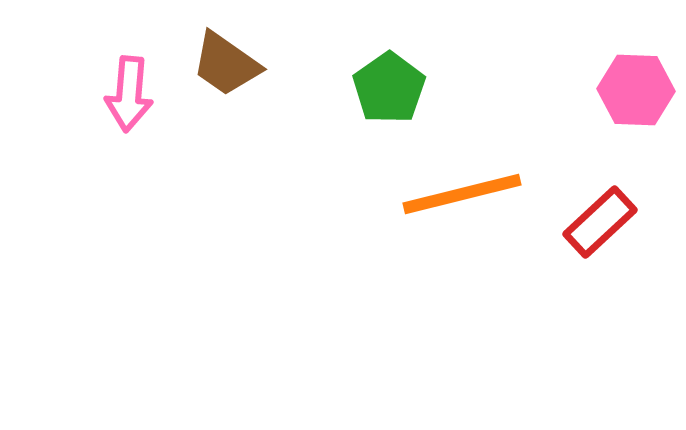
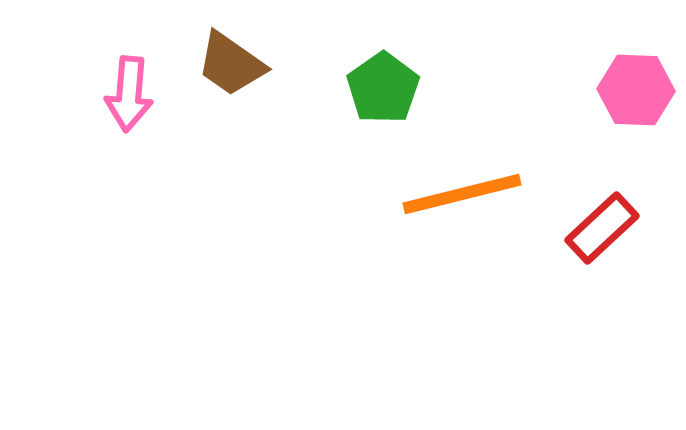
brown trapezoid: moved 5 px right
green pentagon: moved 6 px left
red rectangle: moved 2 px right, 6 px down
